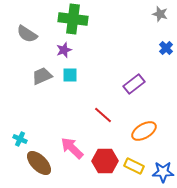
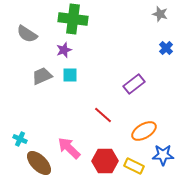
pink arrow: moved 3 px left
blue star: moved 17 px up
